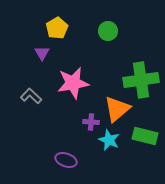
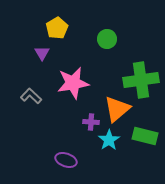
green circle: moved 1 px left, 8 px down
cyan star: rotated 15 degrees clockwise
